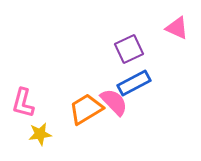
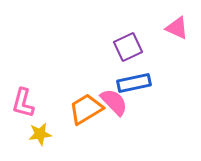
purple square: moved 1 px left, 2 px up
blue rectangle: rotated 16 degrees clockwise
